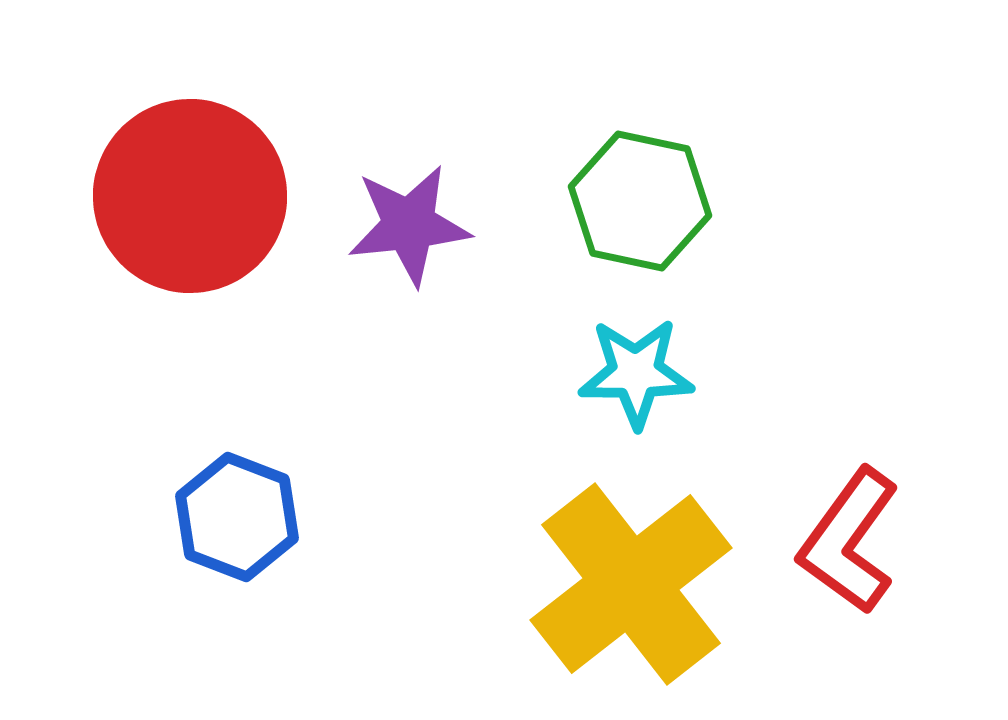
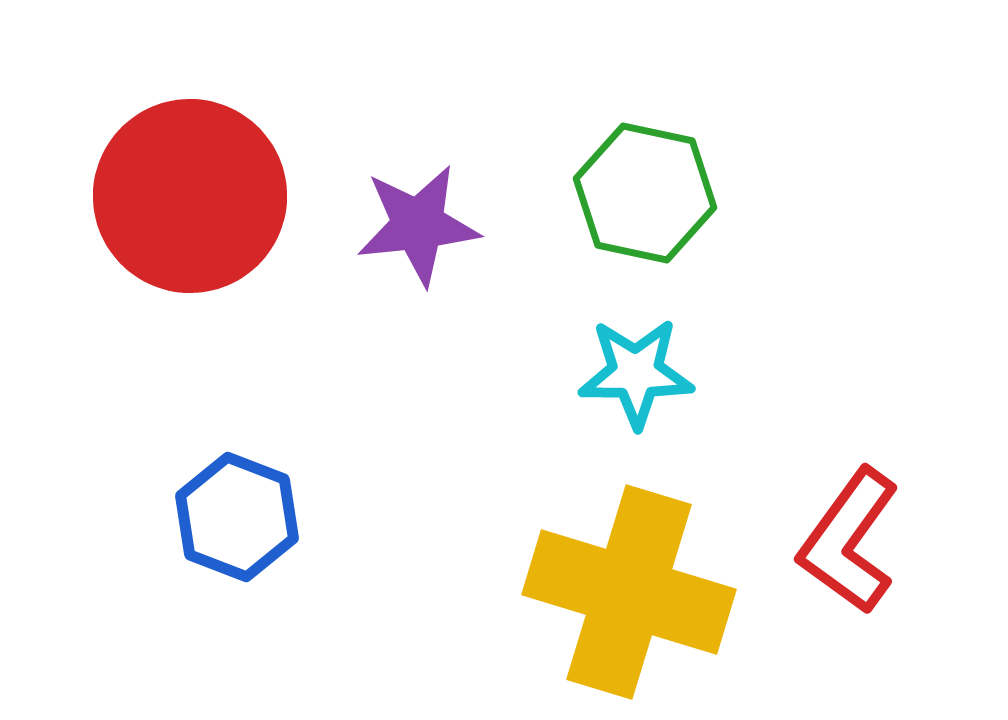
green hexagon: moved 5 px right, 8 px up
purple star: moved 9 px right
yellow cross: moved 2 px left, 8 px down; rotated 35 degrees counterclockwise
